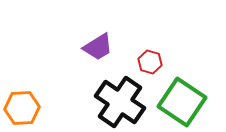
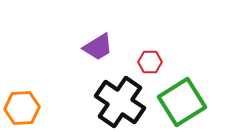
red hexagon: rotated 15 degrees counterclockwise
green square: rotated 24 degrees clockwise
